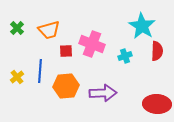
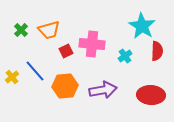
green cross: moved 4 px right, 2 px down
pink cross: rotated 15 degrees counterclockwise
red square: rotated 24 degrees counterclockwise
cyan cross: rotated 16 degrees counterclockwise
blue line: moved 5 px left; rotated 45 degrees counterclockwise
yellow cross: moved 5 px left
orange hexagon: moved 1 px left
purple arrow: moved 3 px up; rotated 8 degrees counterclockwise
red ellipse: moved 6 px left, 9 px up
